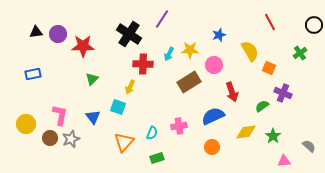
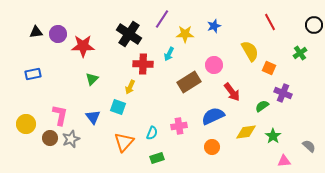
blue star: moved 5 px left, 9 px up
yellow star: moved 5 px left, 16 px up
red arrow: rotated 18 degrees counterclockwise
